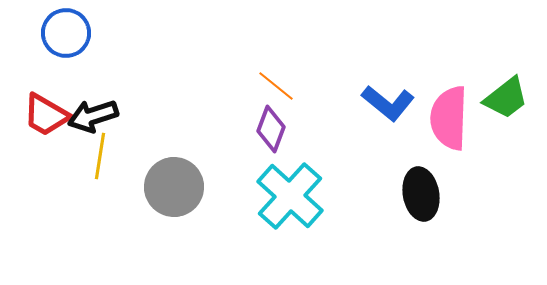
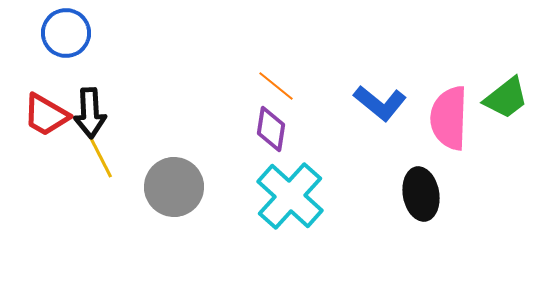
blue L-shape: moved 8 px left
black arrow: moved 3 px left, 3 px up; rotated 75 degrees counterclockwise
purple diamond: rotated 12 degrees counterclockwise
yellow line: rotated 36 degrees counterclockwise
